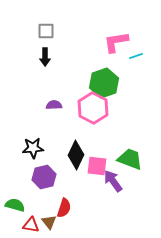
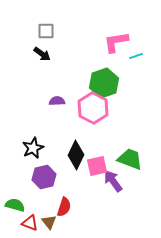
black arrow: moved 3 px left, 3 px up; rotated 54 degrees counterclockwise
purple semicircle: moved 3 px right, 4 px up
black star: rotated 20 degrees counterclockwise
pink square: rotated 20 degrees counterclockwise
red semicircle: moved 1 px up
red triangle: moved 1 px left, 2 px up; rotated 12 degrees clockwise
